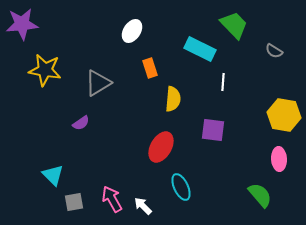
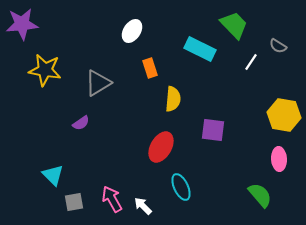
gray semicircle: moved 4 px right, 5 px up
white line: moved 28 px right, 20 px up; rotated 30 degrees clockwise
